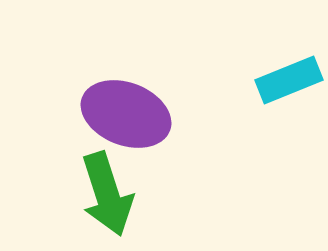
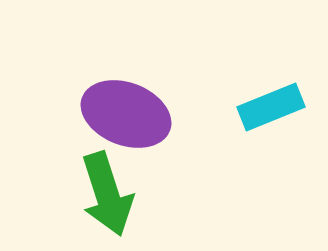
cyan rectangle: moved 18 px left, 27 px down
